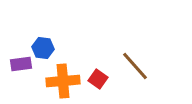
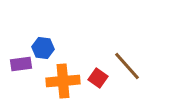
brown line: moved 8 px left
red square: moved 1 px up
